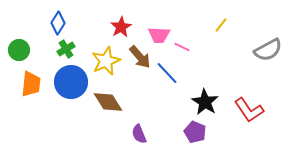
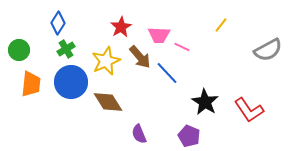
purple pentagon: moved 6 px left, 4 px down
